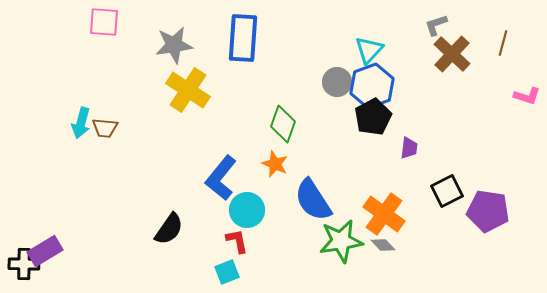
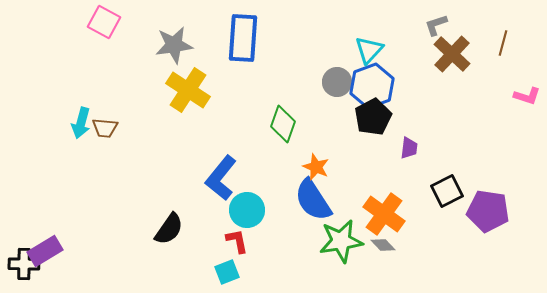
pink square: rotated 24 degrees clockwise
orange star: moved 41 px right, 3 px down
